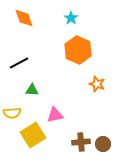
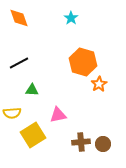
orange diamond: moved 5 px left
orange hexagon: moved 5 px right, 12 px down; rotated 8 degrees counterclockwise
orange star: moved 2 px right; rotated 21 degrees clockwise
pink triangle: moved 3 px right
